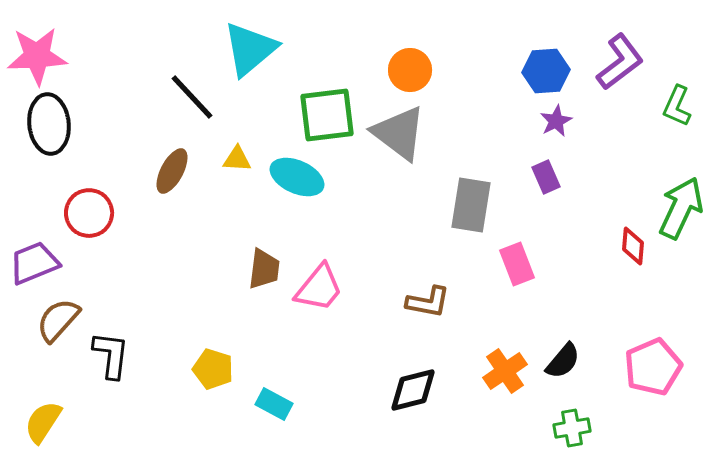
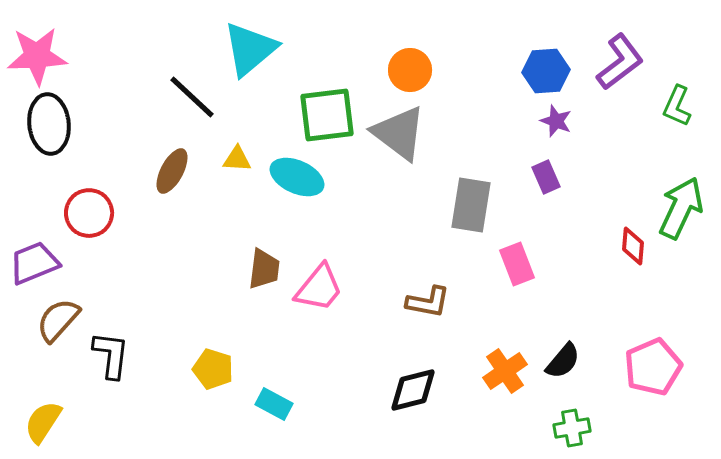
black line: rotated 4 degrees counterclockwise
purple star: rotated 24 degrees counterclockwise
